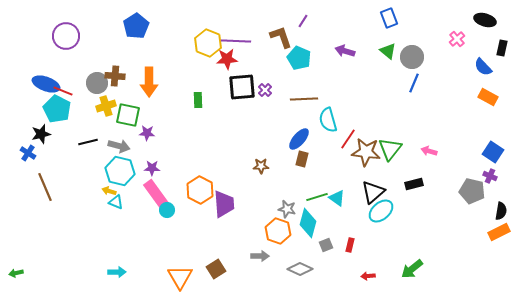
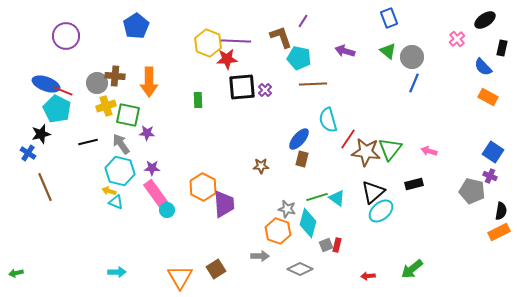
black ellipse at (485, 20): rotated 50 degrees counterclockwise
cyan pentagon at (299, 58): rotated 10 degrees counterclockwise
brown line at (304, 99): moved 9 px right, 15 px up
gray arrow at (119, 146): moved 2 px right, 2 px up; rotated 140 degrees counterclockwise
orange hexagon at (200, 190): moved 3 px right, 3 px up
red rectangle at (350, 245): moved 13 px left
